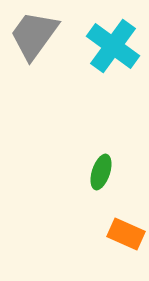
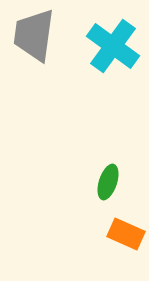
gray trapezoid: rotated 28 degrees counterclockwise
green ellipse: moved 7 px right, 10 px down
